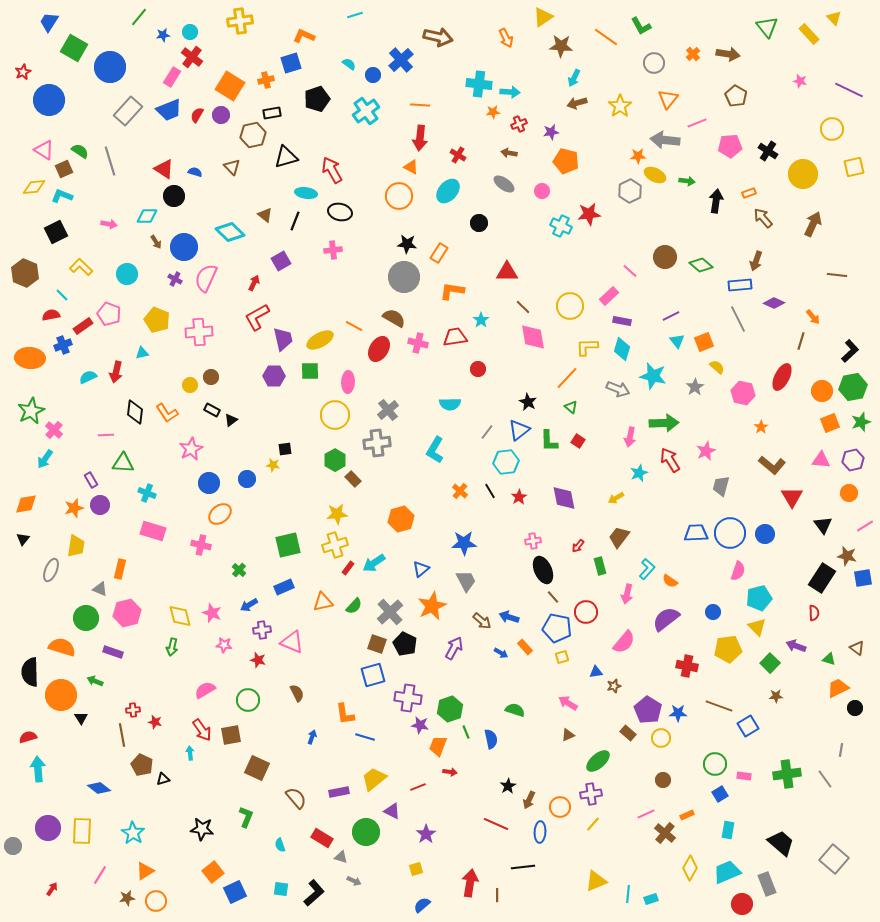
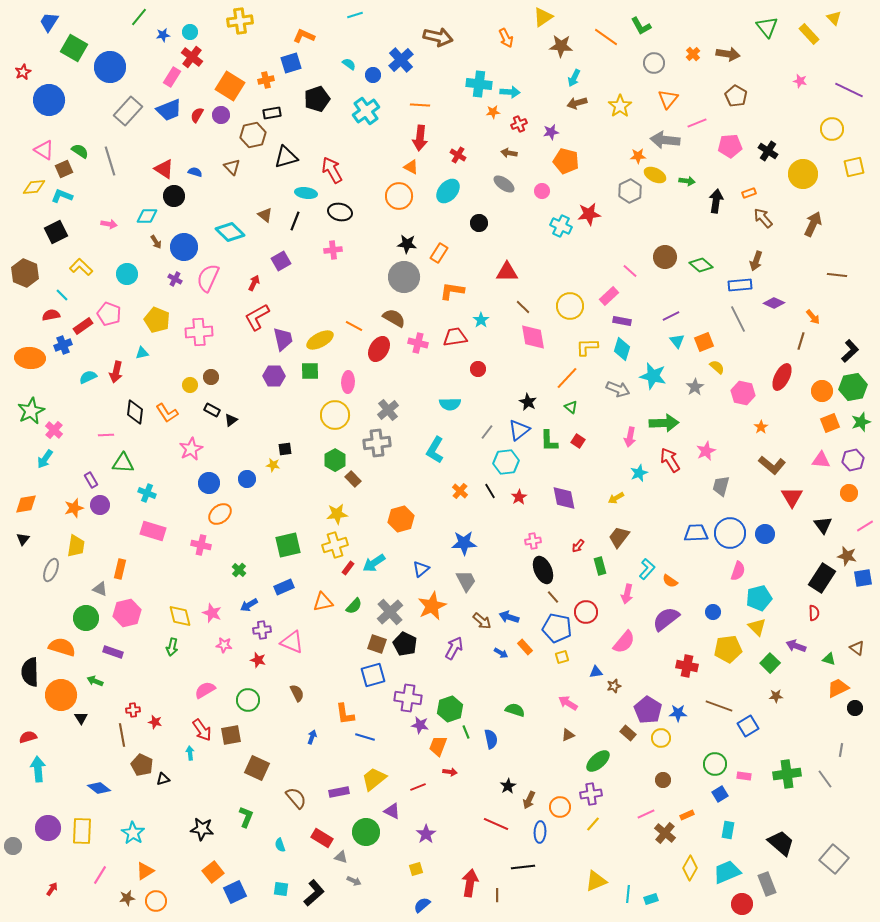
pink semicircle at (206, 278): moved 2 px right
